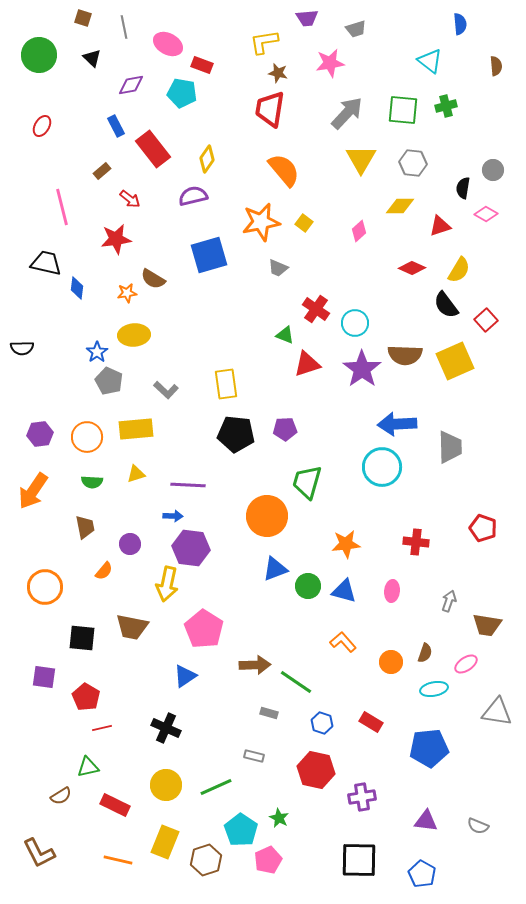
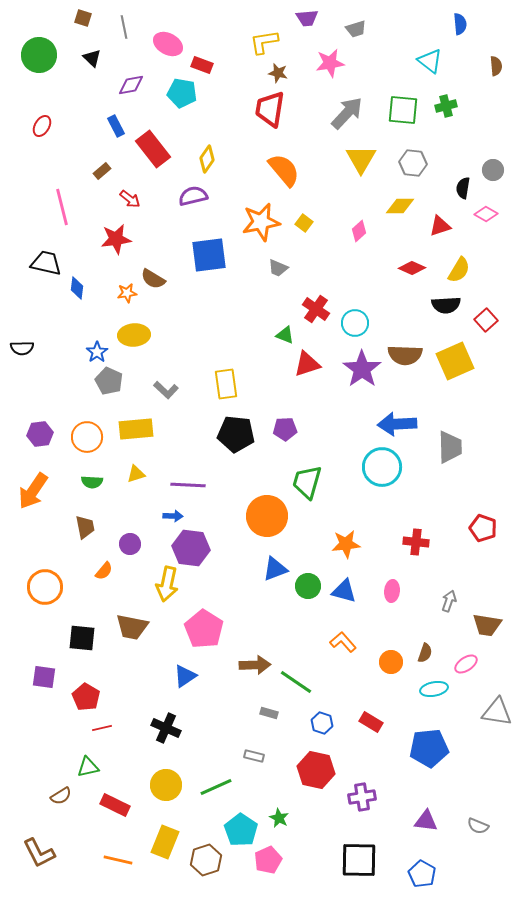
blue square at (209, 255): rotated 9 degrees clockwise
black semicircle at (446, 305): rotated 56 degrees counterclockwise
